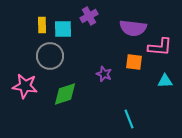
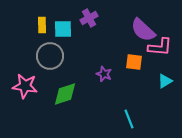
purple cross: moved 2 px down
purple semicircle: moved 10 px right, 2 px down; rotated 36 degrees clockwise
cyan triangle: rotated 28 degrees counterclockwise
